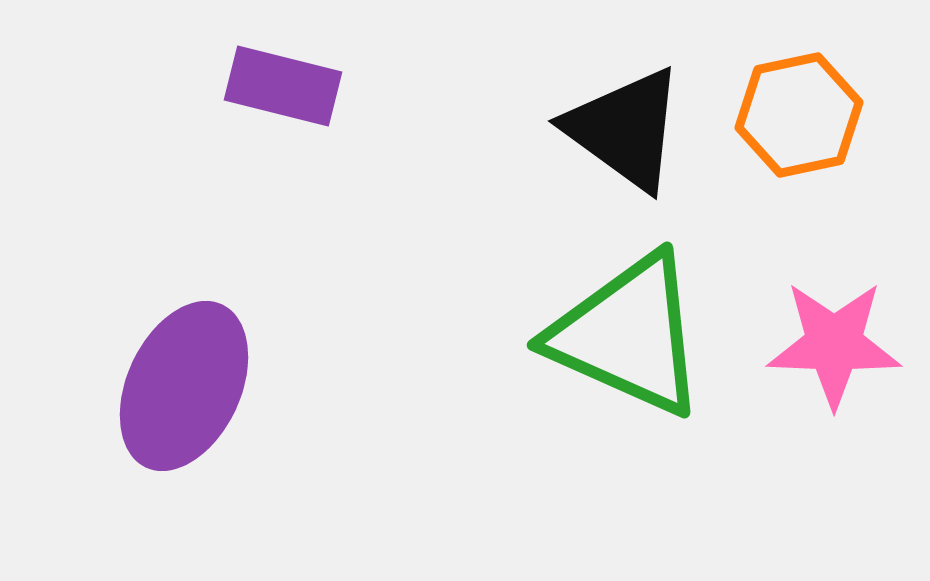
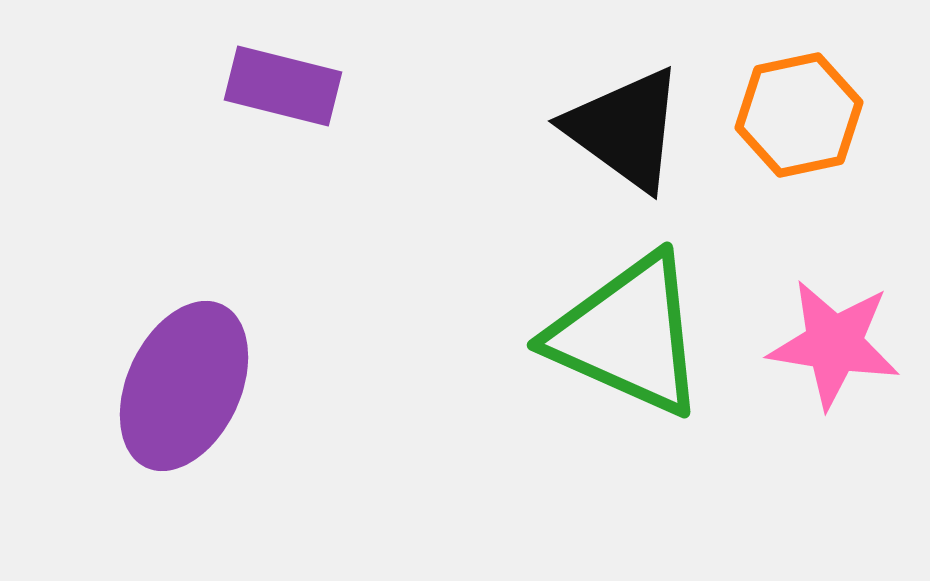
pink star: rotated 7 degrees clockwise
